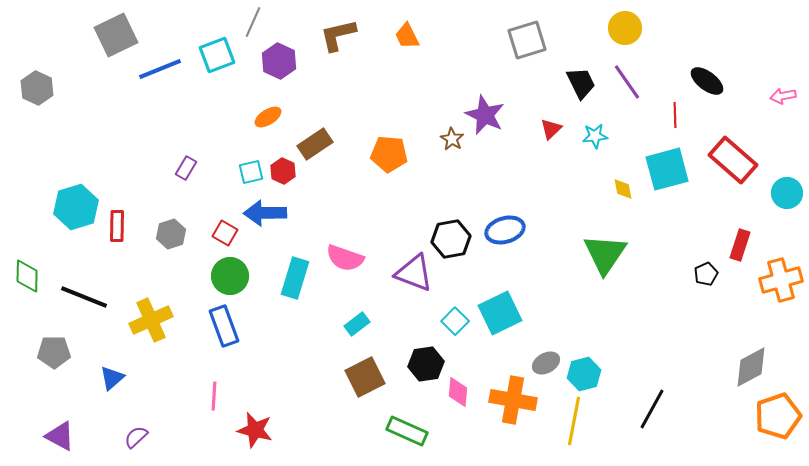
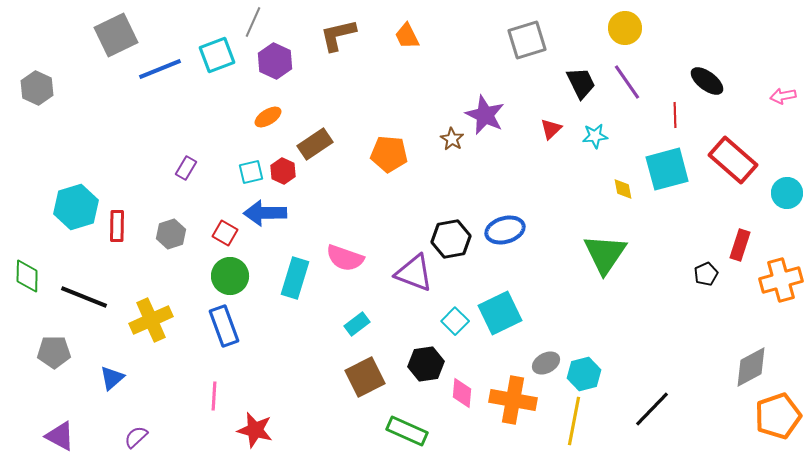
purple hexagon at (279, 61): moved 4 px left
pink diamond at (458, 392): moved 4 px right, 1 px down
black line at (652, 409): rotated 15 degrees clockwise
